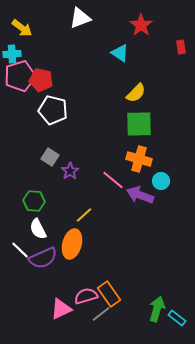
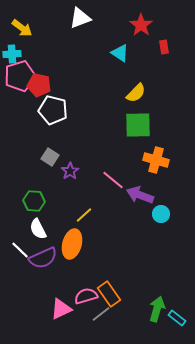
red rectangle: moved 17 px left
red pentagon: moved 2 px left, 5 px down
green square: moved 1 px left, 1 px down
orange cross: moved 17 px right, 1 px down
cyan circle: moved 33 px down
